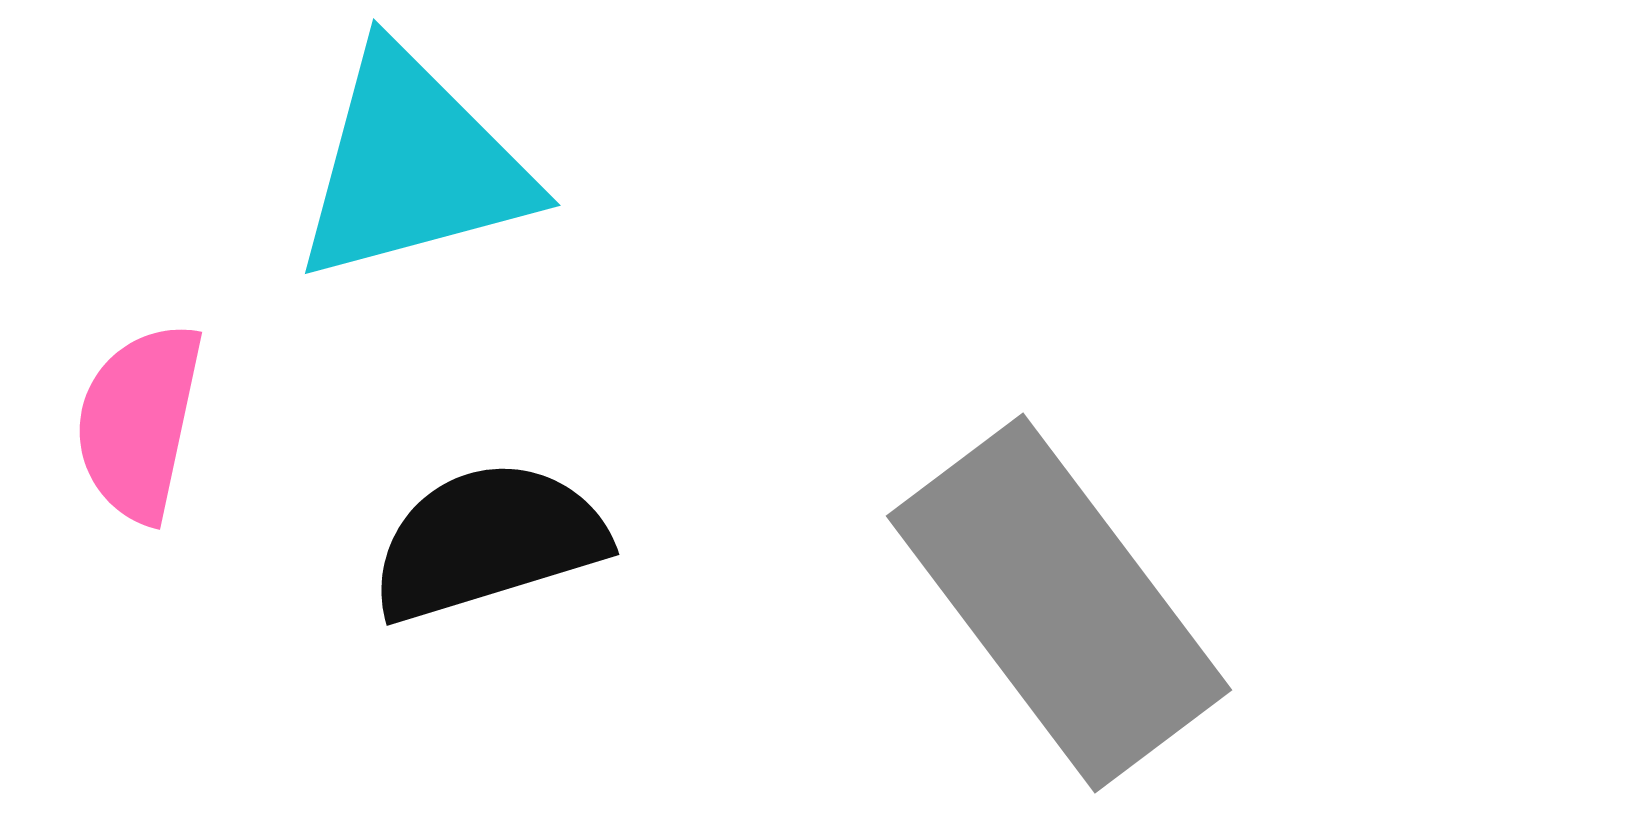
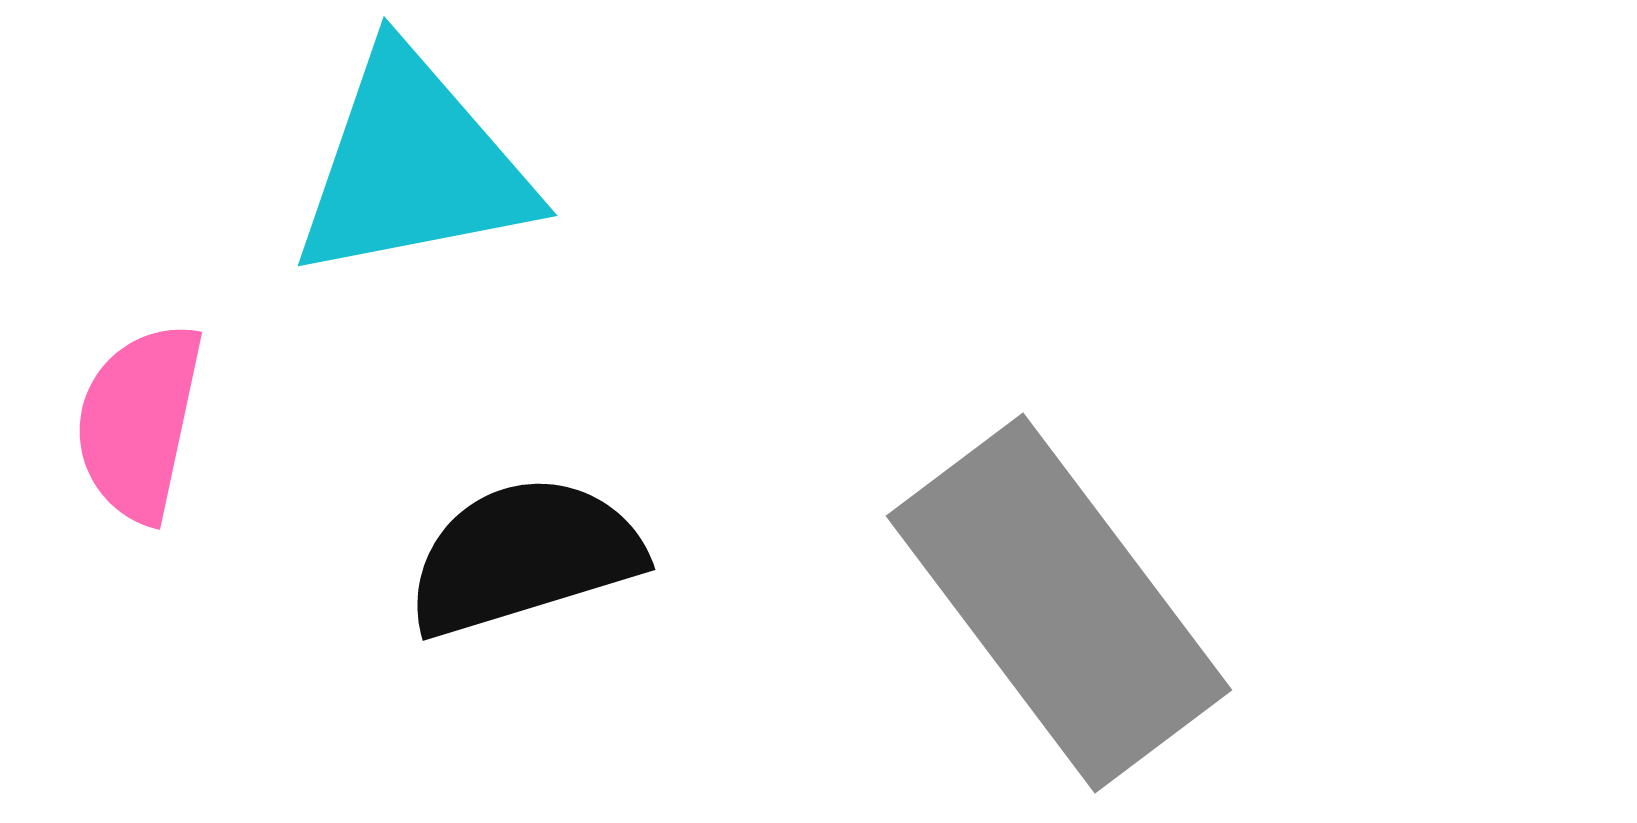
cyan triangle: rotated 4 degrees clockwise
black semicircle: moved 36 px right, 15 px down
